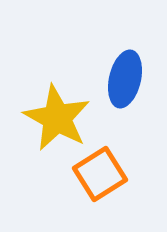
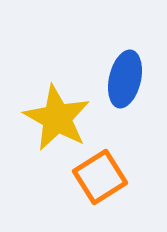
orange square: moved 3 px down
